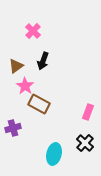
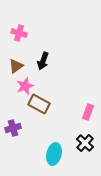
pink cross: moved 14 px left, 2 px down; rotated 28 degrees counterclockwise
pink star: rotated 18 degrees clockwise
